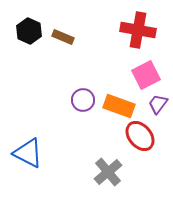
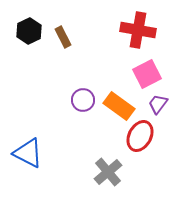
black hexagon: rotated 10 degrees clockwise
brown rectangle: rotated 40 degrees clockwise
pink square: moved 1 px right, 1 px up
orange rectangle: rotated 16 degrees clockwise
red ellipse: rotated 68 degrees clockwise
